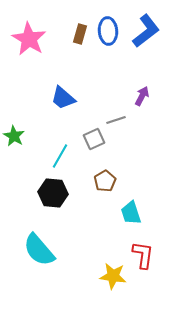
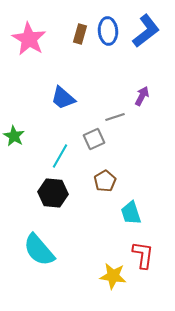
gray line: moved 1 px left, 3 px up
